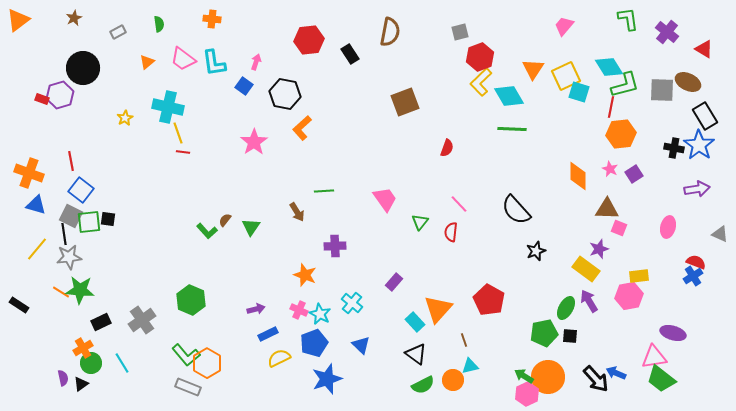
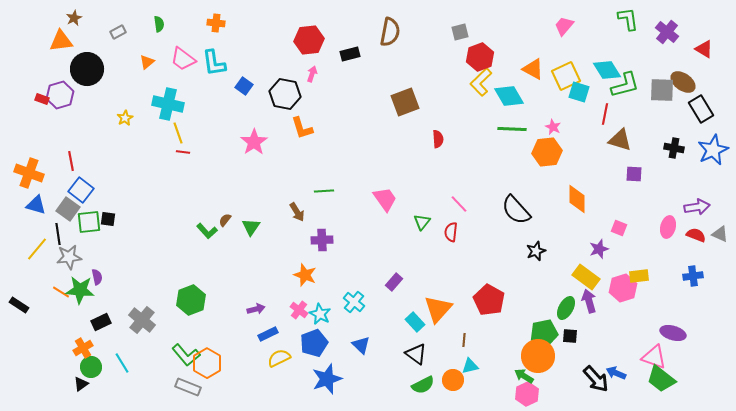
orange cross at (212, 19): moved 4 px right, 4 px down
orange triangle at (18, 20): moved 43 px right, 21 px down; rotated 30 degrees clockwise
black rectangle at (350, 54): rotated 72 degrees counterclockwise
pink arrow at (256, 62): moved 56 px right, 12 px down
cyan diamond at (609, 67): moved 2 px left, 3 px down
black circle at (83, 68): moved 4 px right, 1 px down
orange triangle at (533, 69): rotated 35 degrees counterclockwise
brown ellipse at (688, 82): moved 5 px left; rotated 10 degrees clockwise
cyan cross at (168, 107): moved 3 px up
red line at (611, 107): moved 6 px left, 7 px down
black rectangle at (705, 116): moved 4 px left, 7 px up
orange L-shape at (302, 128): rotated 65 degrees counterclockwise
orange hexagon at (621, 134): moved 74 px left, 18 px down
blue star at (699, 145): moved 14 px right, 5 px down; rotated 12 degrees clockwise
red semicircle at (447, 148): moved 9 px left, 9 px up; rotated 24 degrees counterclockwise
pink star at (610, 169): moved 57 px left, 42 px up
purple square at (634, 174): rotated 36 degrees clockwise
orange diamond at (578, 176): moved 1 px left, 23 px down
purple arrow at (697, 189): moved 18 px down
brown triangle at (607, 209): moved 13 px right, 69 px up; rotated 15 degrees clockwise
gray square at (71, 216): moved 3 px left, 7 px up; rotated 10 degrees clockwise
green triangle at (420, 222): moved 2 px right
black line at (64, 234): moved 6 px left
purple cross at (335, 246): moved 13 px left, 6 px up
red semicircle at (696, 262): moved 27 px up
yellow rectangle at (586, 269): moved 8 px down
blue cross at (693, 276): rotated 24 degrees clockwise
pink hexagon at (629, 296): moved 6 px left, 8 px up; rotated 8 degrees counterclockwise
green hexagon at (191, 300): rotated 16 degrees clockwise
purple arrow at (589, 301): rotated 15 degrees clockwise
cyan cross at (352, 303): moved 2 px right, 1 px up
pink cross at (299, 310): rotated 12 degrees clockwise
gray cross at (142, 320): rotated 16 degrees counterclockwise
brown line at (464, 340): rotated 24 degrees clockwise
pink triangle at (654, 357): rotated 28 degrees clockwise
green circle at (91, 363): moved 4 px down
orange circle at (548, 377): moved 10 px left, 21 px up
purple semicircle at (63, 378): moved 34 px right, 101 px up
